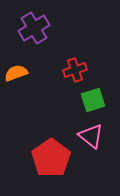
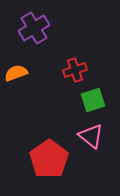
red pentagon: moved 2 px left, 1 px down
